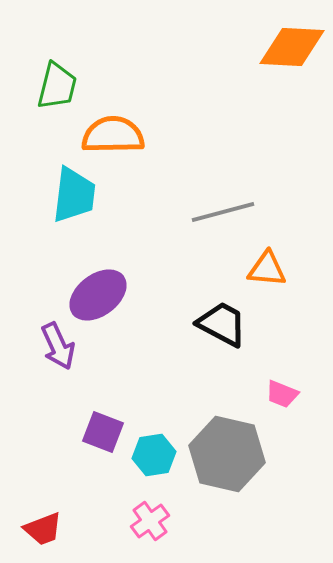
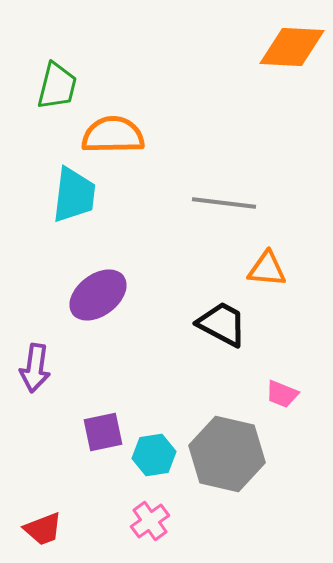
gray line: moved 1 px right, 9 px up; rotated 22 degrees clockwise
purple arrow: moved 23 px left, 22 px down; rotated 33 degrees clockwise
purple square: rotated 33 degrees counterclockwise
